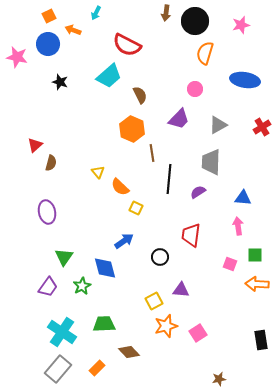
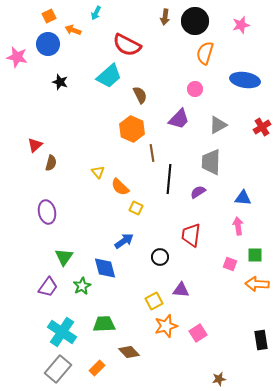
brown arrow at (166, 13): moved 1 px left, 4 px down
